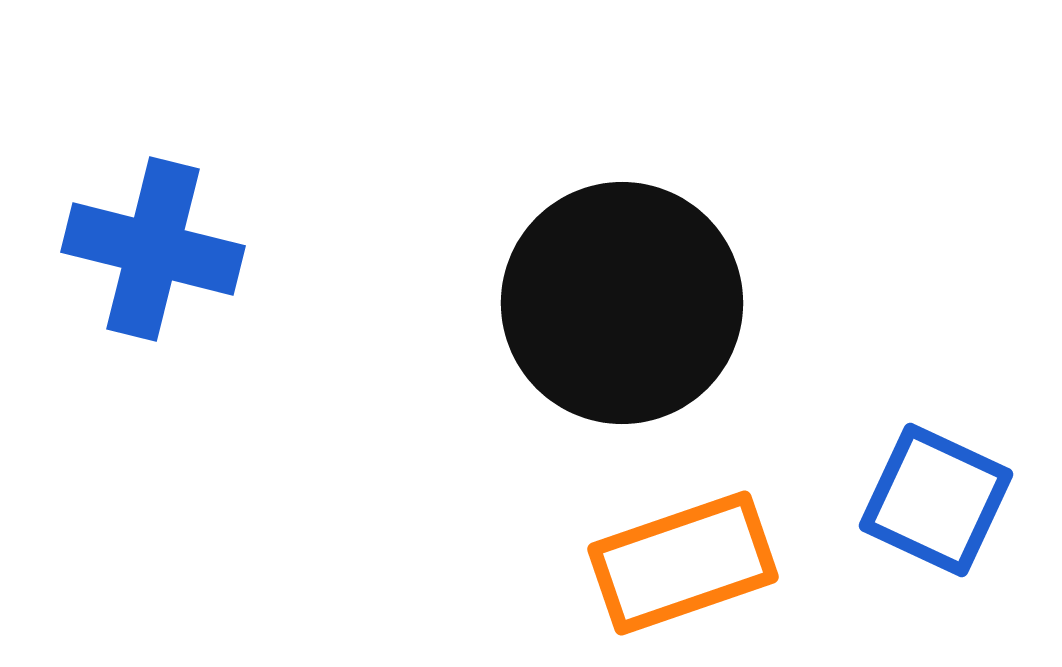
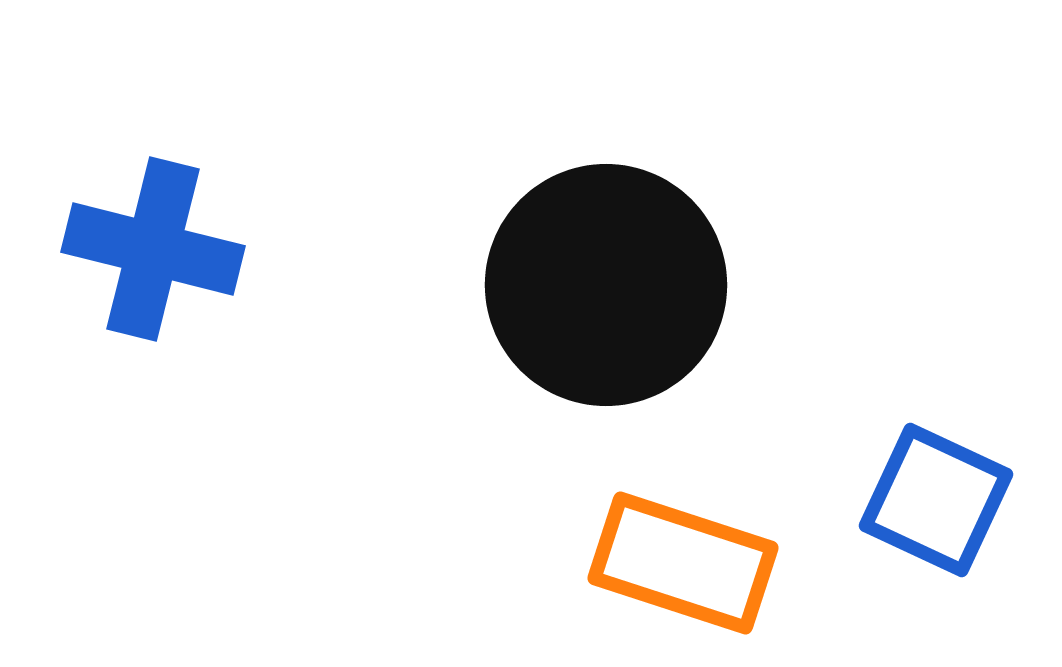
black circle: moved 16 px left, 18 px up
orange rectangle: rotated 37 degrees clockwise
